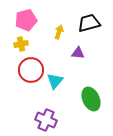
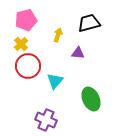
yellow arrow: moved 1 px left, 3 px down
yellow cross: rotated 32 degrees counterclockwise
red circle: moved 3 px left, 4 px up
